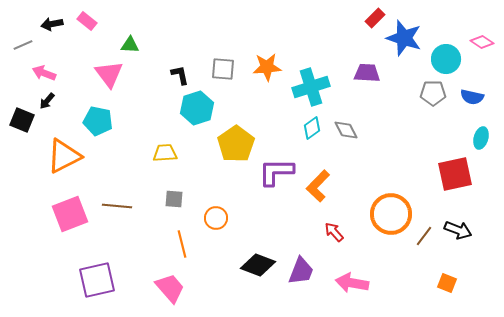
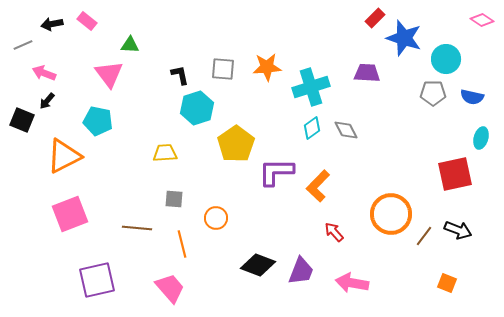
pink diamond at (482, 42): moved 22 px up
brown line at (117, 206): moved 20 px right, 22 px down
